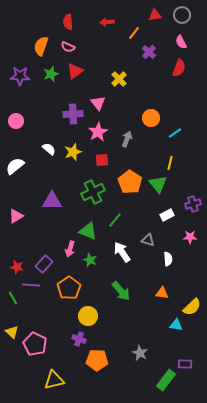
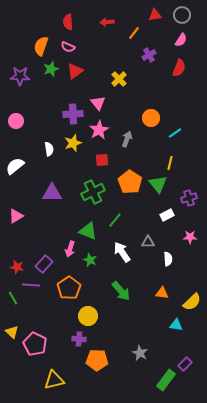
pink semicircle at (181, 42): moved 2 px up; rotated 120 degrees counterclockwise
purple cross at (149, 52): moved 3 px down; rotated 16 degrees clockwise
green star at (51, 74): moved 5 px up
pink star at (98, 132): moved 1 px right, 2 px up
white semicircle at (49, 149): rotated 40 degrees clockwise
yellow star at (73, 152): moved 9 px up
purple triangle at (52, 201): moved 8 px up
purple cross at (193, 204): moved 4 px left, 6 px up
gray triangle at (148, 240): moved 2 px down; rotated 16 degrees counterclockwise
yellow semicircle at (192, 307): moved 5 px up
purple cross at (79, 339): rotated 16 degrees counterclockwise
purple rectangle at (185, 364): rotated 48 degrees counterclockwise
